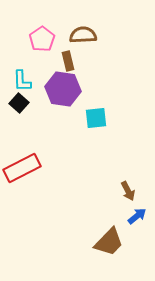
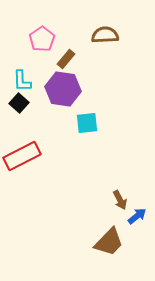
brown semicircle: moved 22 px right
brown rectangle: moved 2 px left, 2 px up; rotated 54 degrees clockwise
cyan square: moved 9 px left, 5 px down
red rectangle: moved 12 px up
brown arrow: moved 8 px left, 9 px down
